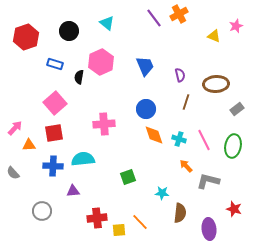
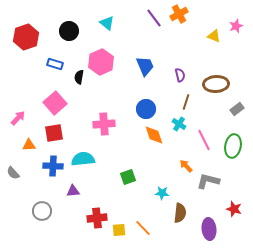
pink arrow: moved 3 px right, 10 px up
cyan cross: moved 15 px up; rotated 16 degrees clockwise
orange line: moved 3 px right, 6 px down
